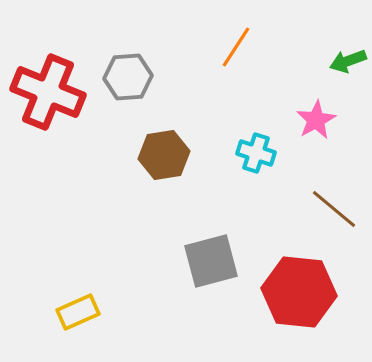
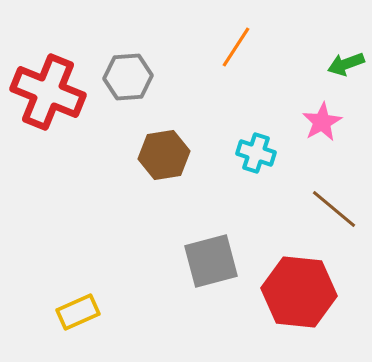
green arrow: moved 2 px left, 3 px down
pink star: moved 6 px right, 2 px down
